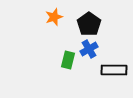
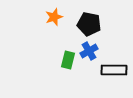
black pentagon: rotated 25 degrees counterclockwise
blue cross: moved 2 px down
